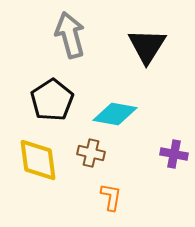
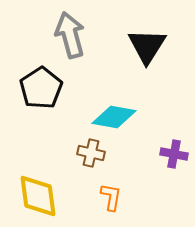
black pentagon: moved 11 px left, 12 px up
cyan diamond: moved 1 px left, 3 px down
yellow diamond: moved 36 px down
